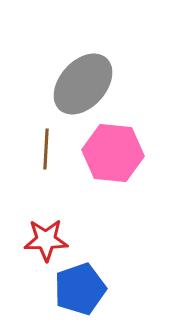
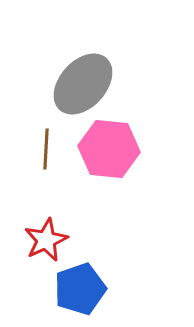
pink hexagon: moved 4 px left, 4 px up
red star: rotated 24 degrees counterclockwise
